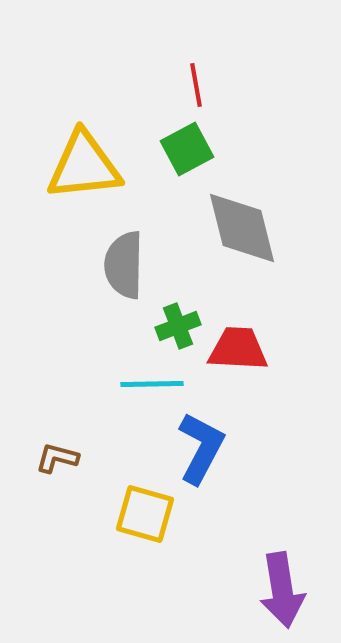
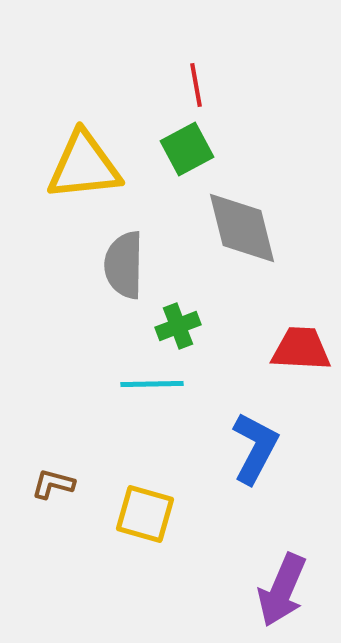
red trapezoid: moved 63 px right
blue L-shape: moved 54 px right
brown L-shape: moved 4 px left, 26 px down
purple arrow: rotated 32 degrees clockwise
